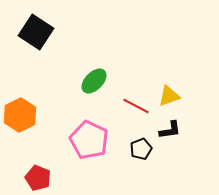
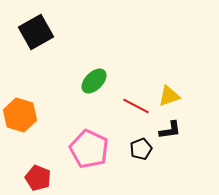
black square: rotated 28 degrees clockwise
orange hexagon: rotated 16 degrees counterclockwise
pink pentagon: moved 9 px down
